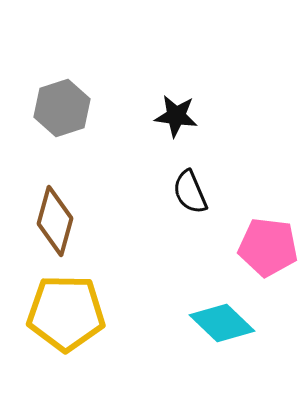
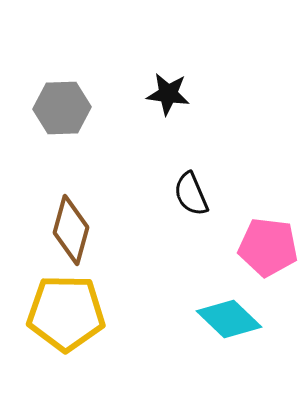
gray hexagon: rotated 16 degrees clockwise
black star: moved 8 px left, 22 px up
black semicircle: moved 1 px right, 2 px down
brown diamond: moved 16 px right, 9 px down
cyan diamond: moved 7 px right, 4 px up
